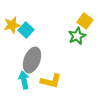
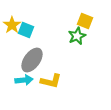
yellow square: rotated 14 degrees counterclockwise
yellow star: rotated 24 degrees counterclockwise
cyan square: rotated 21 degrees counterclockwise
gray ellipse: rotated 15 degrees clockwise
cyan arrow: rotated 96 degrees clockwise
